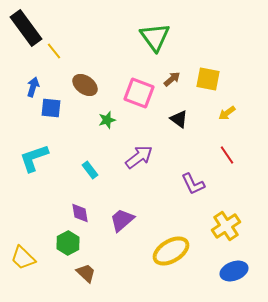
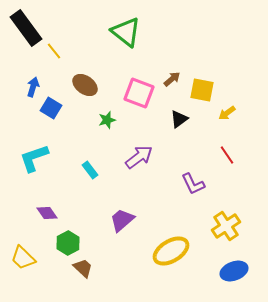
green triangle: moved 29 px left, 5 px up; rotated 16 degrees counterclockwise
yellow square: moved 6 px left, 11 px down
blue square: rotated 25 degrees clockwise
black triangle: rotated 48 degrees clockwise
purple diamond: moved 33 px left; rotated 25 degrees counterclockwise
brown trapezoid: moved 3 px left, 5 px up
